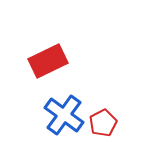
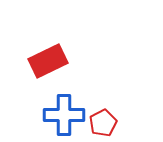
blue cross: rotated 36 degrees counterclockwise
